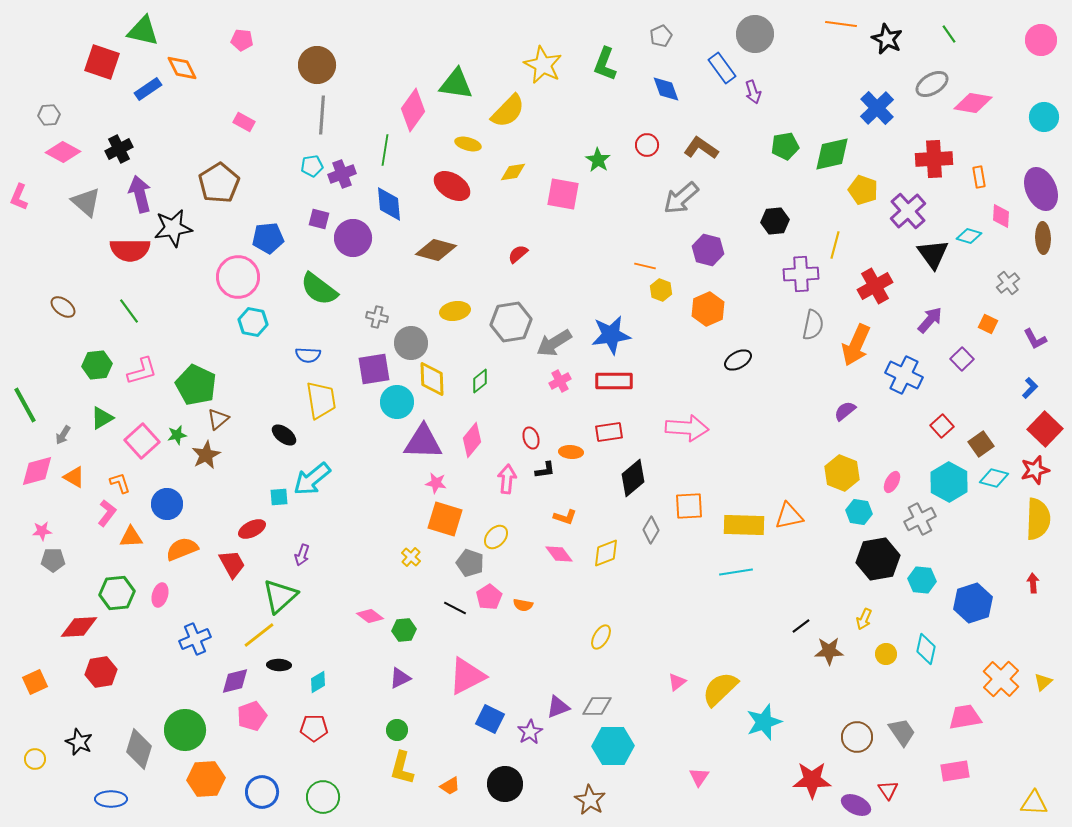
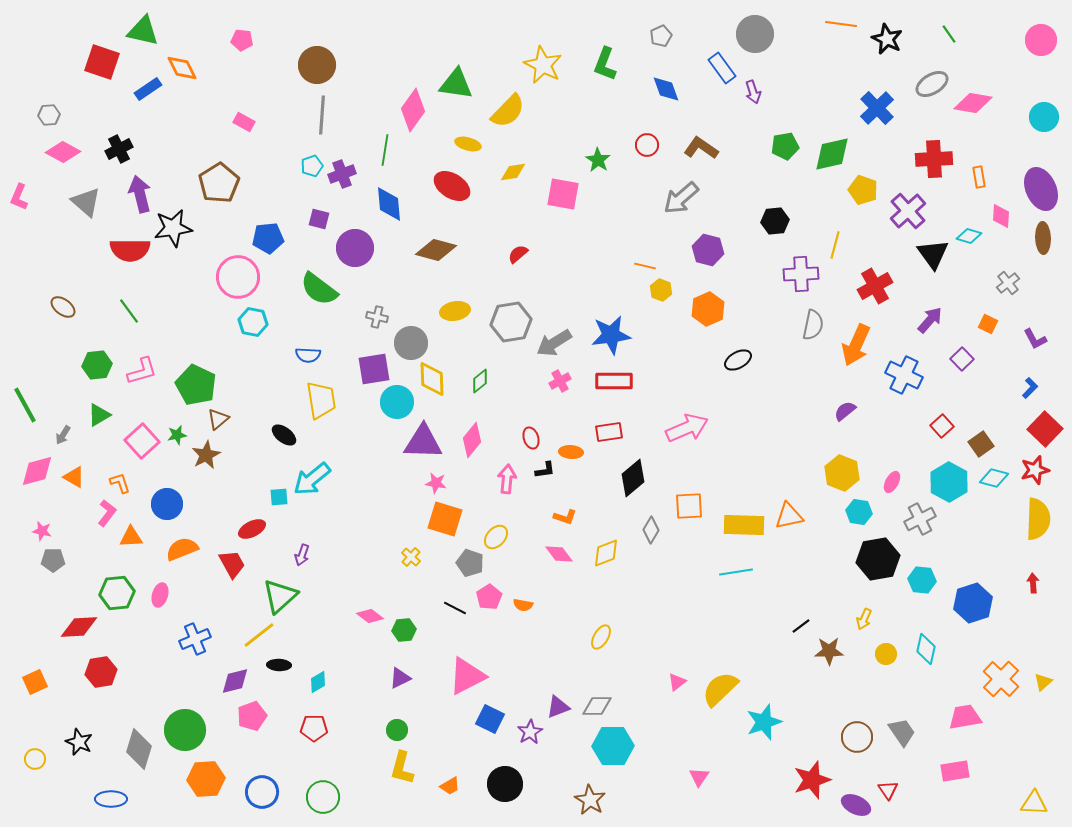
cyan pentagon at (312, 166): rotated 10 degrees counterclockwise
purple circle at (353, 238): moved 2 px right, 10 px down
green triangle at (102, 418): moved 3 px left, 3 px up
pink arrow at (687, 428): rotated 27 degrees counterclockwise
pink star at (42, 531): rotated 18 degrees clockwise
red star at (812, 780): rotated 18 degrees counterclockwise
